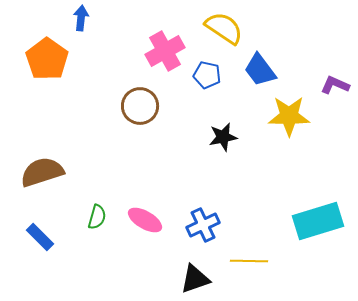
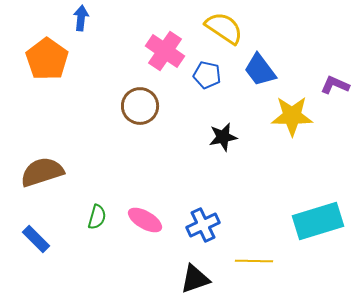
pink cross: rotated 27 degrees counterclockwise
yellow star: moved 3 px right
blue rectangle: moved 4 px left, 2 px down
yellow line: moved 5 px right
